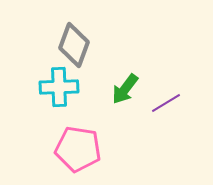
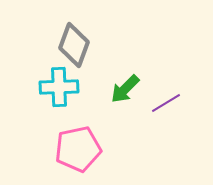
green arrow: rotated 8 degrees clockwise
pink pentagon: rotated 21 degrees counterclockwise
